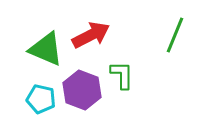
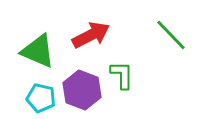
green line: moved 4 px left; rotated 66 degrees counterclockwise
green triangle: moved 8 px left, 2 px down
cyan pentagon: moved 1 px up
